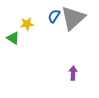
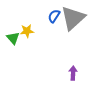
yellow star: moved 7 px down
green triangle: rotated 16 degrees clockwise
